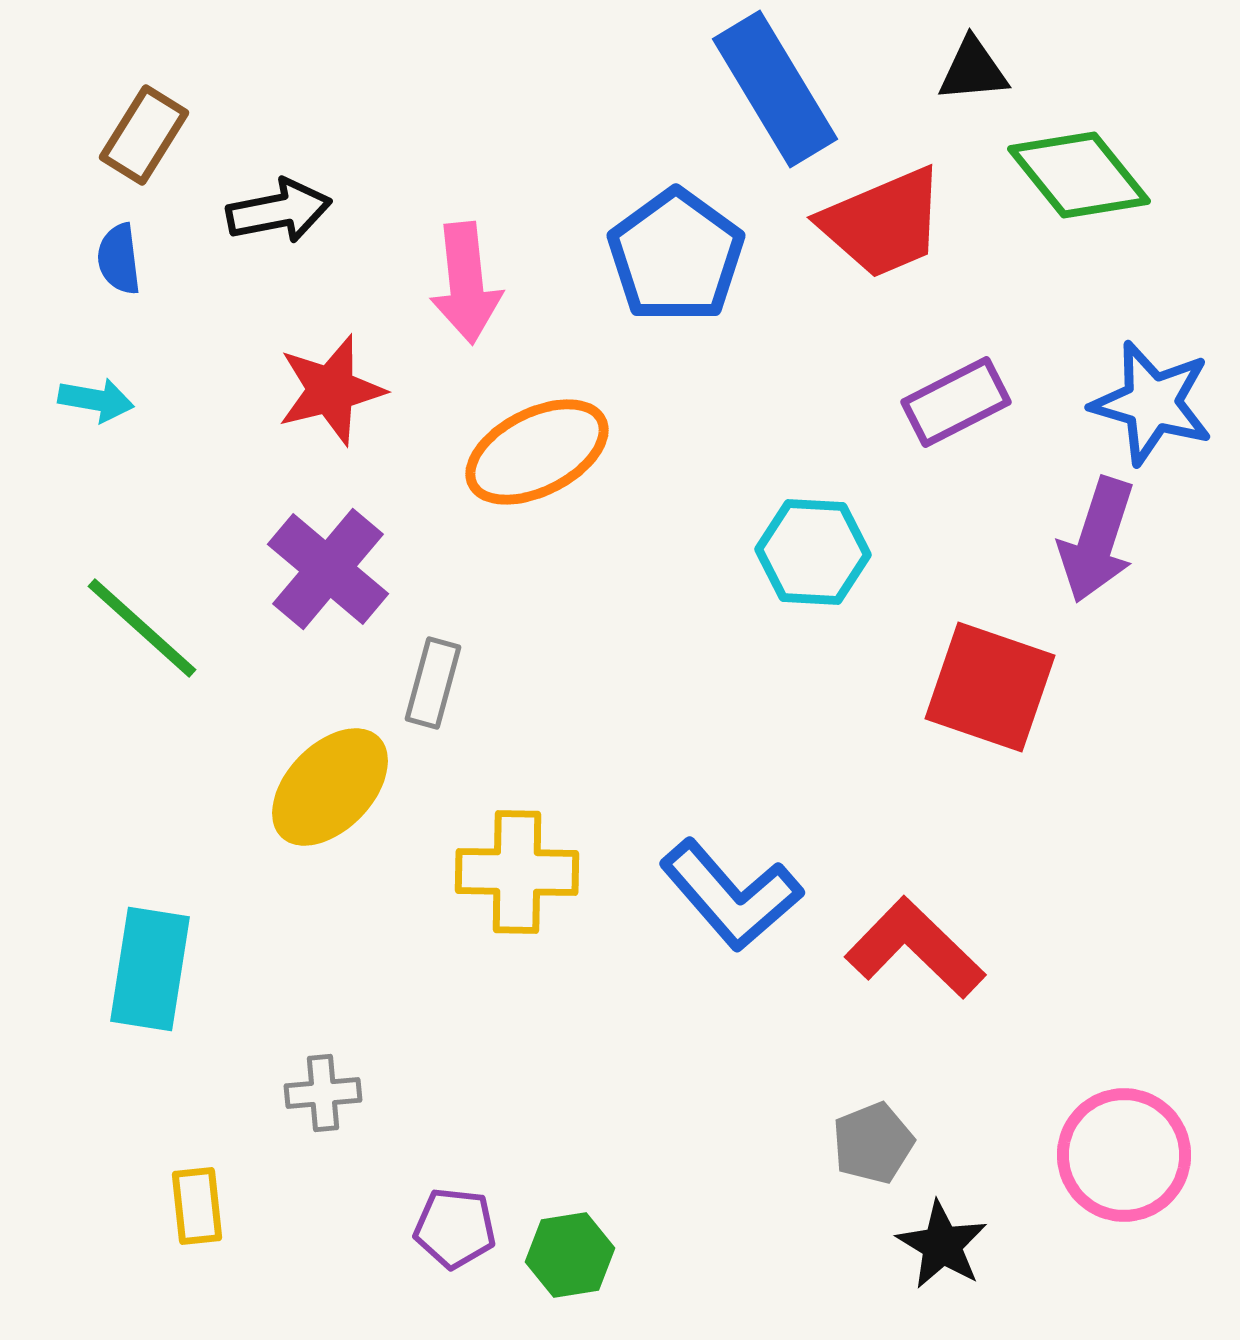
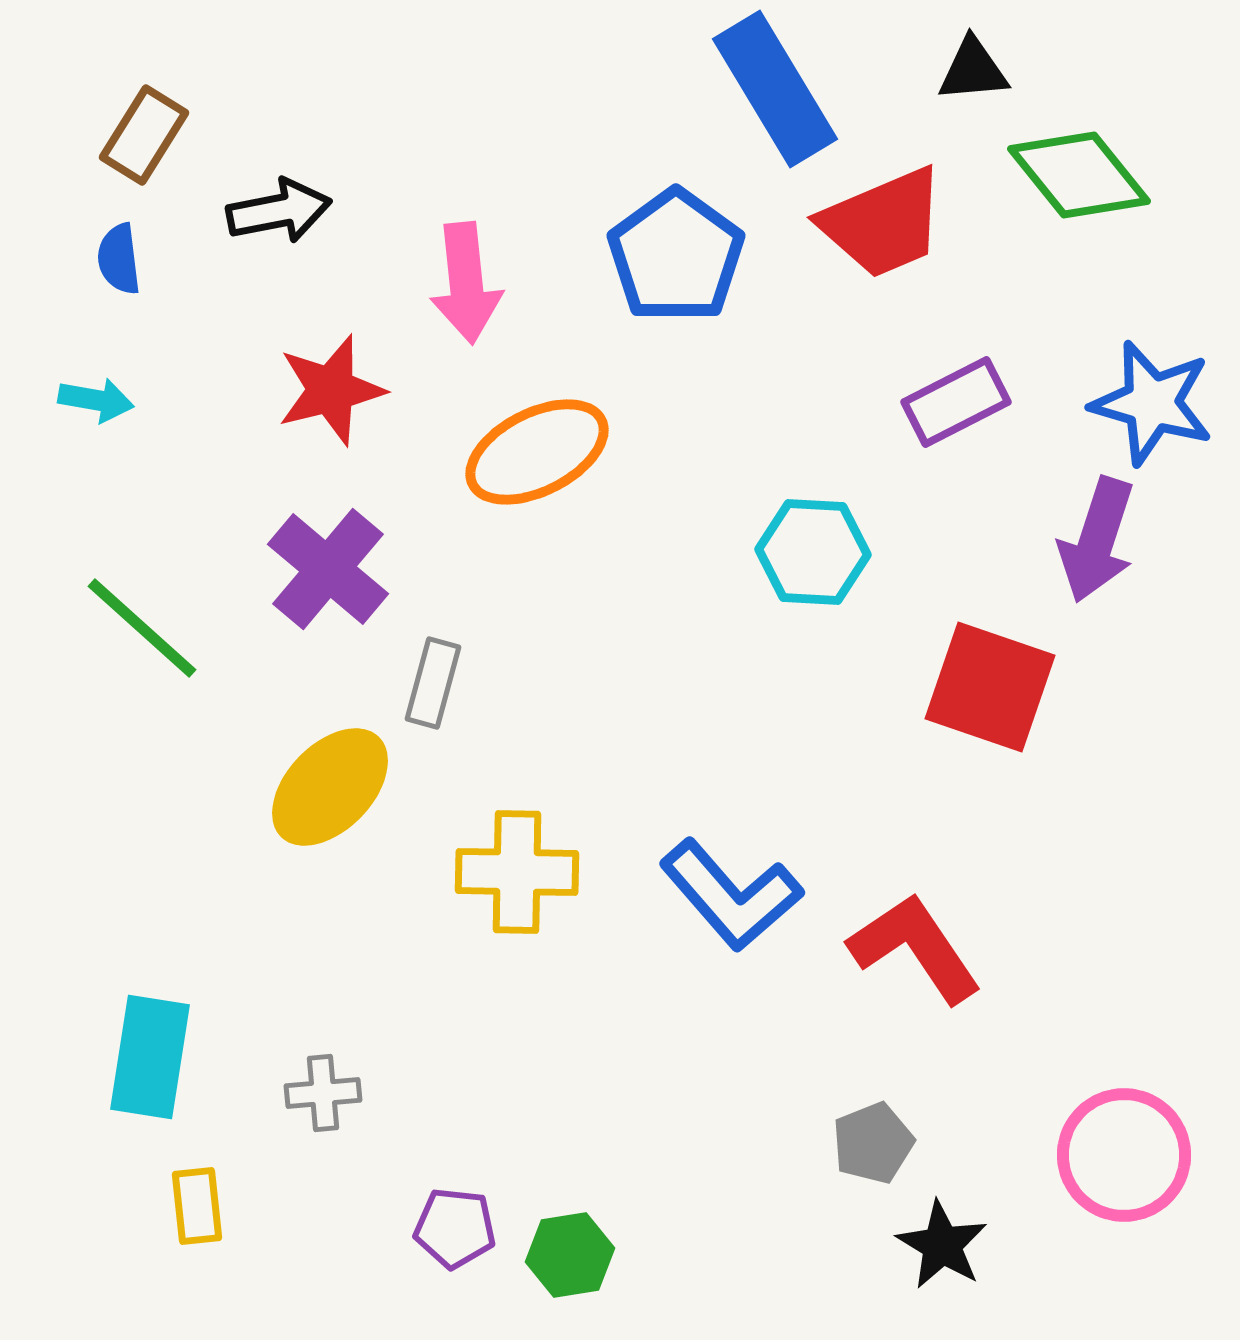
red L-shape: rotated 12 degrees clockwise
cyan rectangle: moved 88 px down
